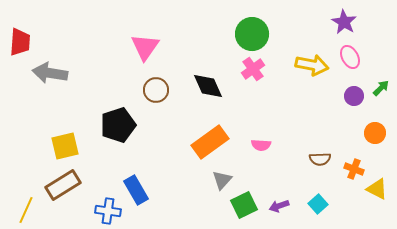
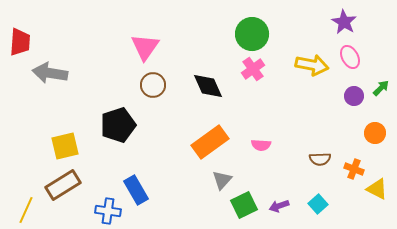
brown circle: moved 3 px left, 5 px up
